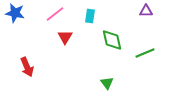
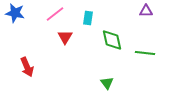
cyan rectangle: moved 2 px left, 2 px down
green line: rotated 30 degrees clockwise
